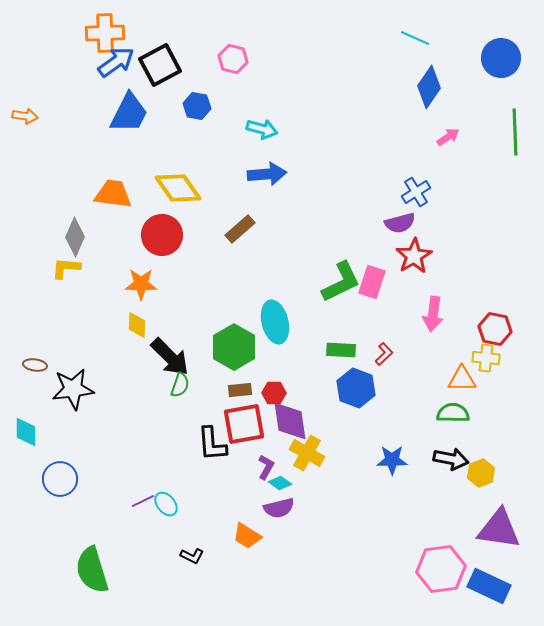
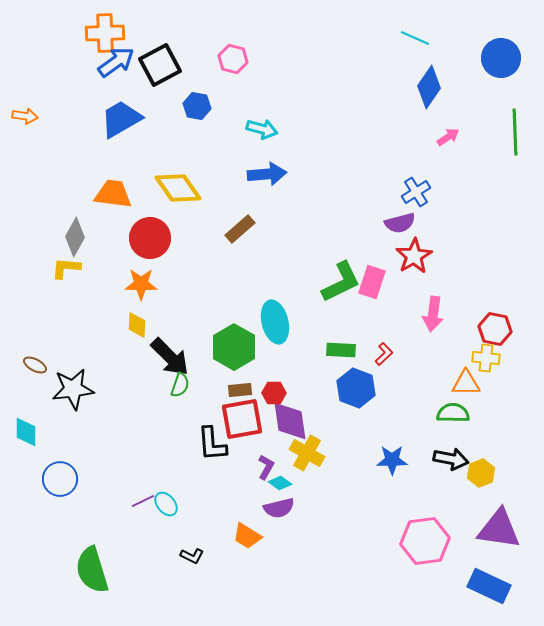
blue trapezoid at (129, 113): moved 8 px left, 6 px down; rotated 147 degrees counterclockwise
red circle at (162, 235): moved 12 px left, 3 px down
gray diamond at (75, 237): rotated 6 degrees clockwise
brown ellipse at (35, 365): rotated 20 degrees clockwise
orange triangle at (462, 379): moved 4 px right, 4 px down
red square at (244, 424): moved 2 px left, 5 px up
pink hexagon at (441, 569): moved 16 px left, 28 px up
